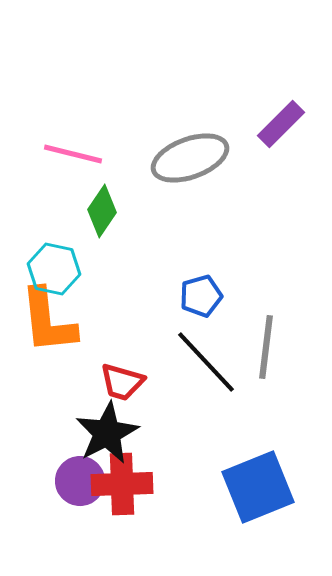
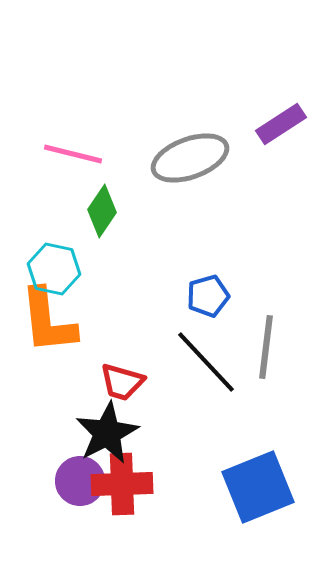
purple rectangle: rotated 12 degrees clockwise
blue pentagon: moved 7 px right
